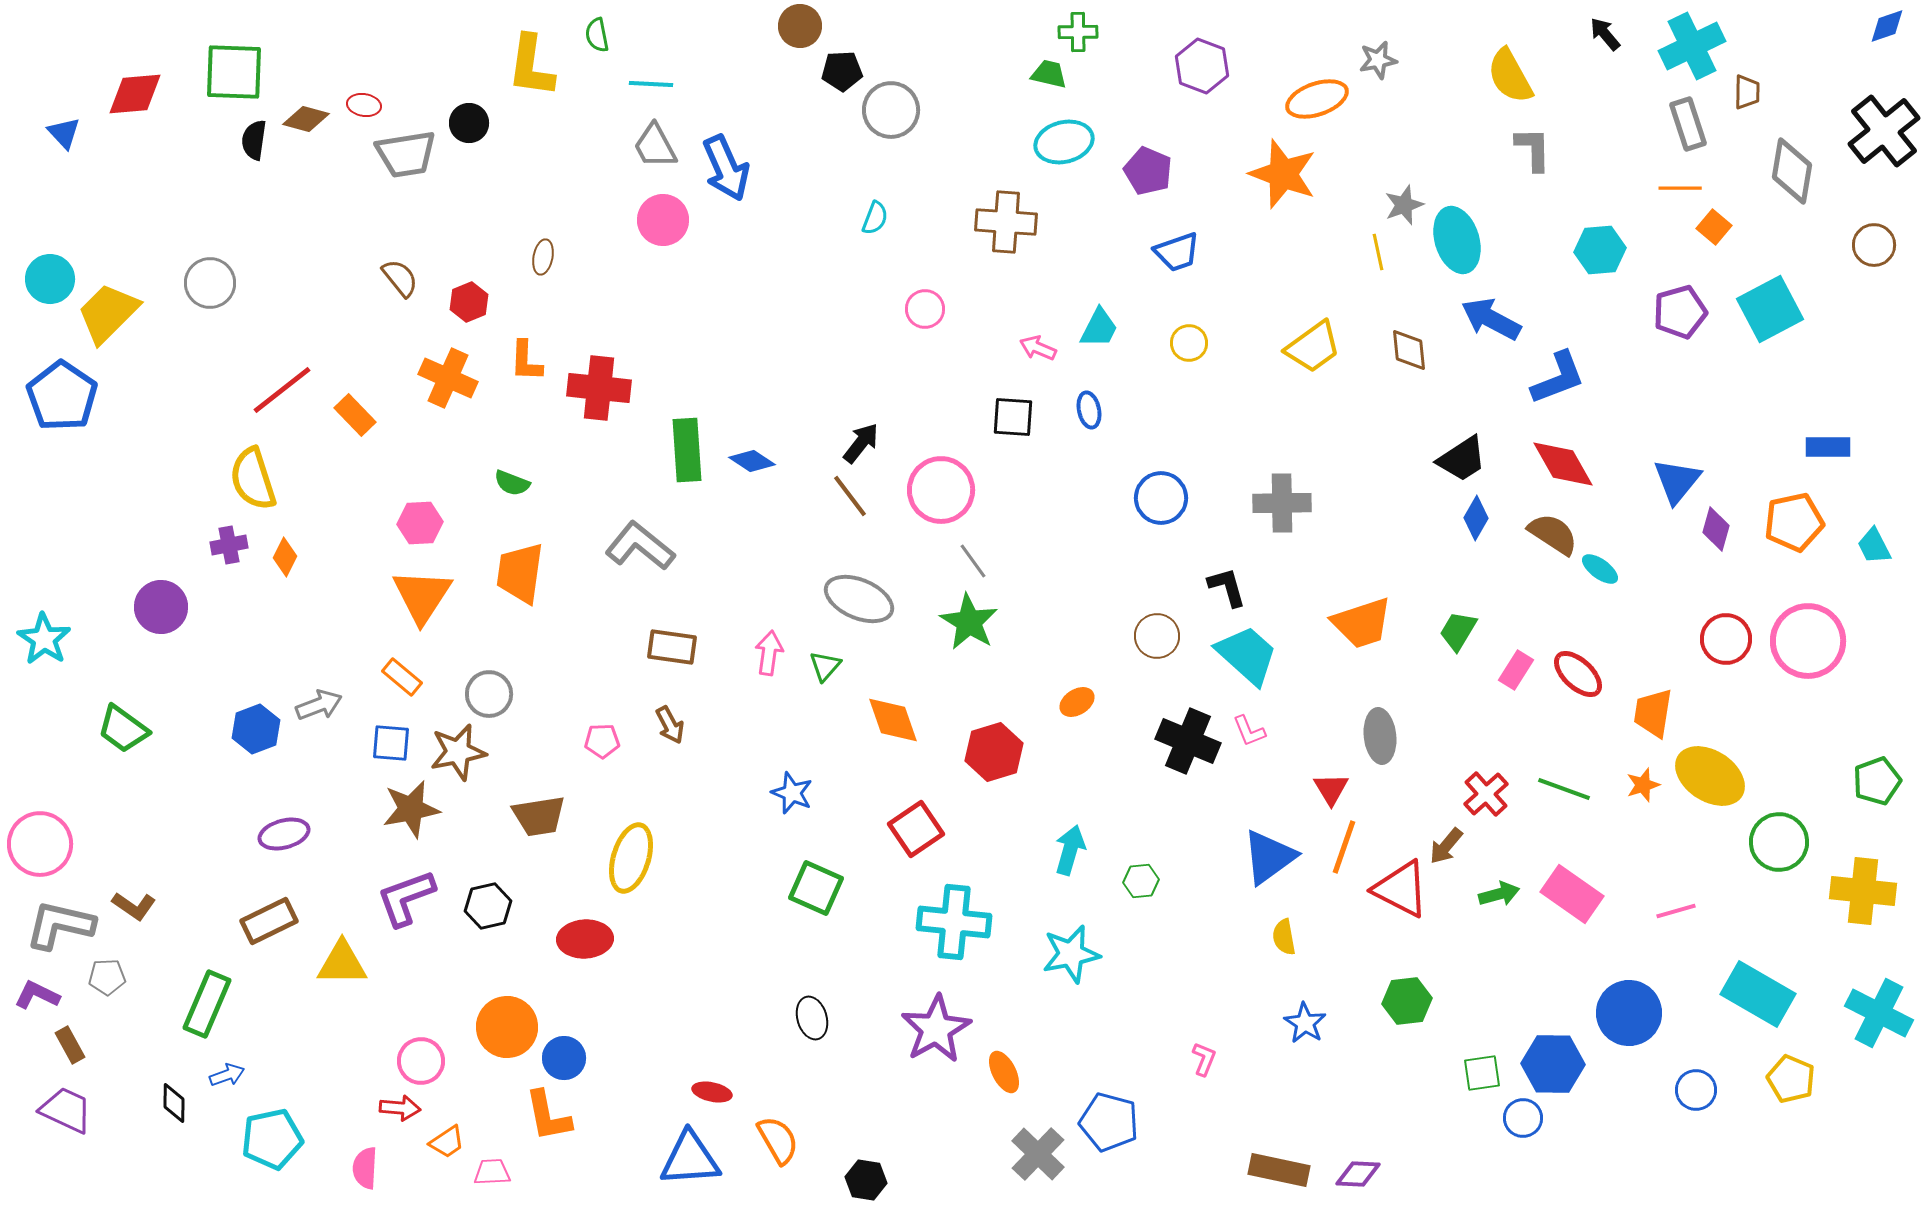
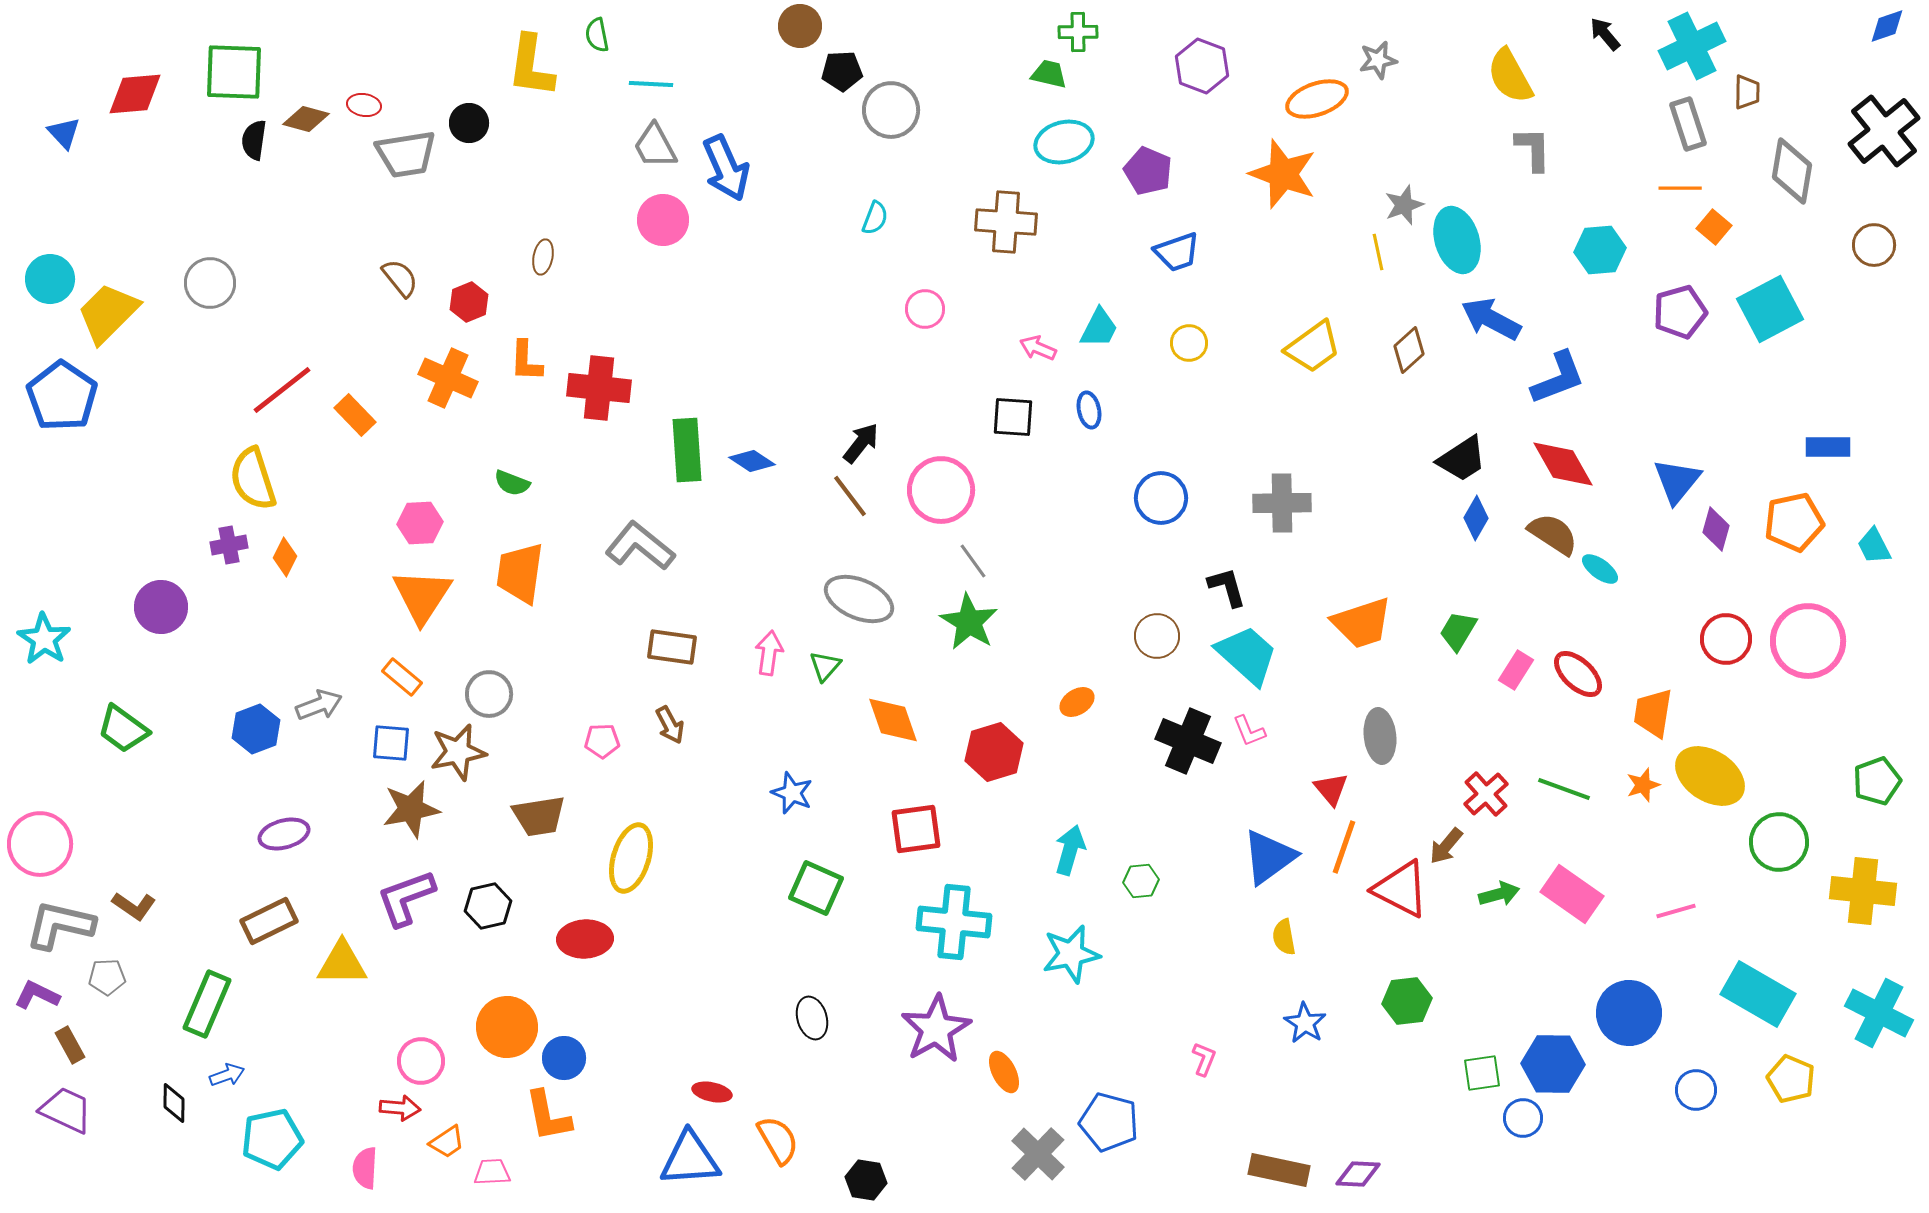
brown diamond at (1409, 350): rotated 54 degrees clockwise
red triangle at (1331, 789): rotated 9 degrees counterclockwise
red square at (916, 829): rotated 26 degrees clockwise
